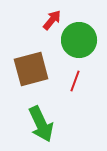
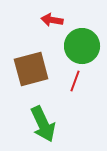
red arrow: rotated 120 degrees counterclockwise
green circle: moved 3 px right, 6 px down
green arrow: moved 2 px right
